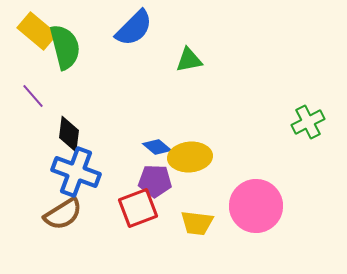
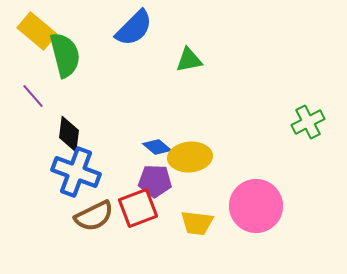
green semicircle: moved 8 px down
brown semicircle: moved 31 px right, 2 px down; rotated 6 degrees clockwise
